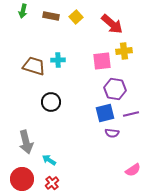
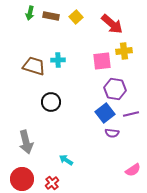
green arrow: moved 7 px right, 2 px down
blue square: rotated 24 degrees counterclockwise
cyan arrow: moved 17 px right
